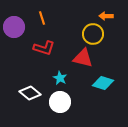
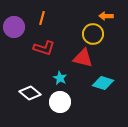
orange line: rotated 32 degrees clockwise
